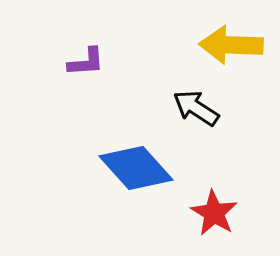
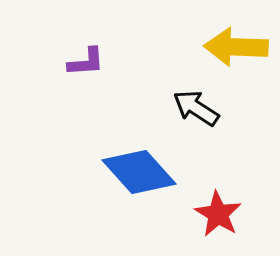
yellow arrow: moved 5 px right, 2 px down
blue diamond: moved 3 px right, 4 px down
red star: moved 4 px right, 1 px down
